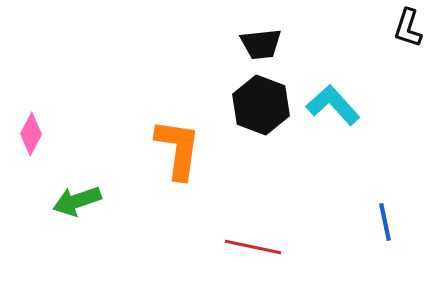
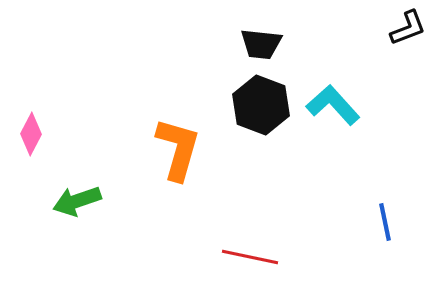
black L-shape: rotated 129 degrees counterclockwise
black trapezoid: rotated 12 degrees clockwise
orange L-shape: rotated 8 degrees clockwise
red line: moved 3 px left, 10 px down
